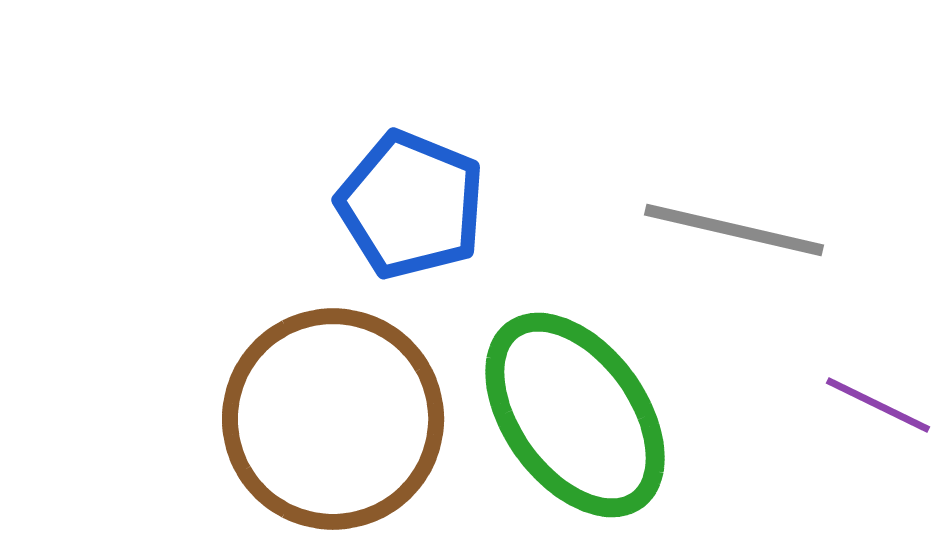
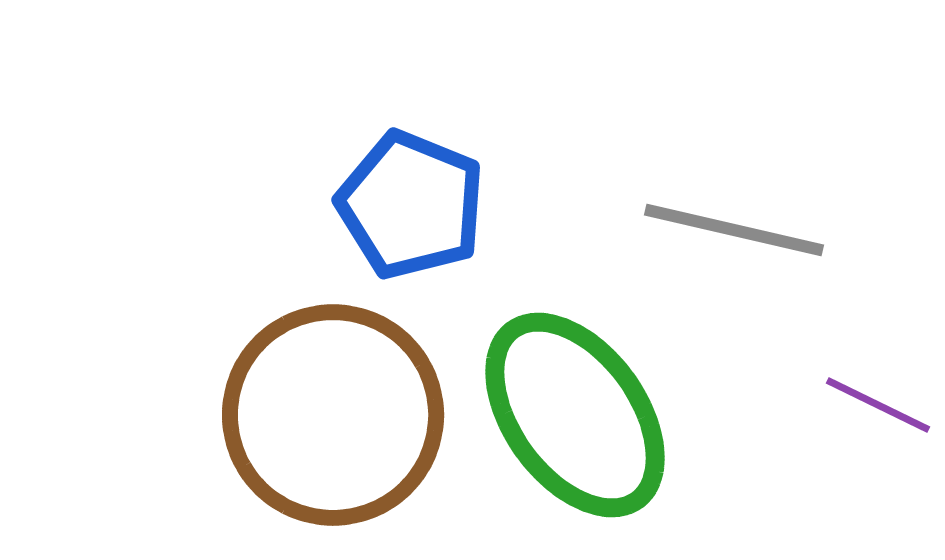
brown circle: moved 4 px up
